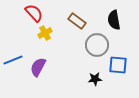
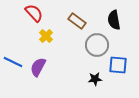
yellow cross: moved 1 px right, 3 px down; rotated 16 degrees counterclockwise
blue line: moved 2 px down; rotated 48 degrees clockwise
